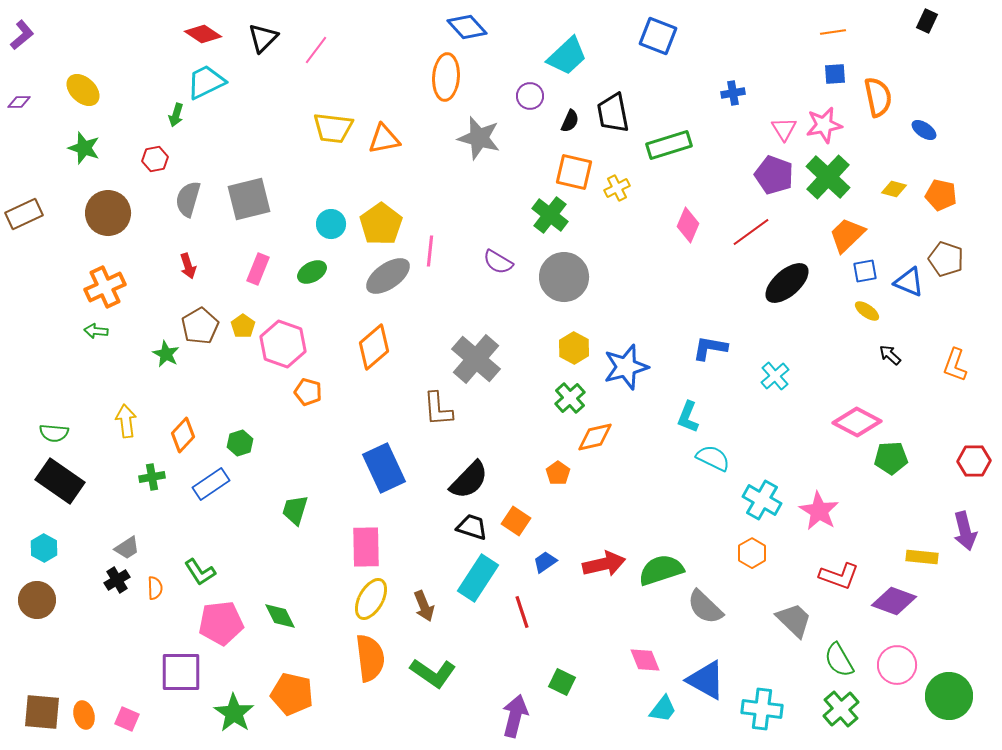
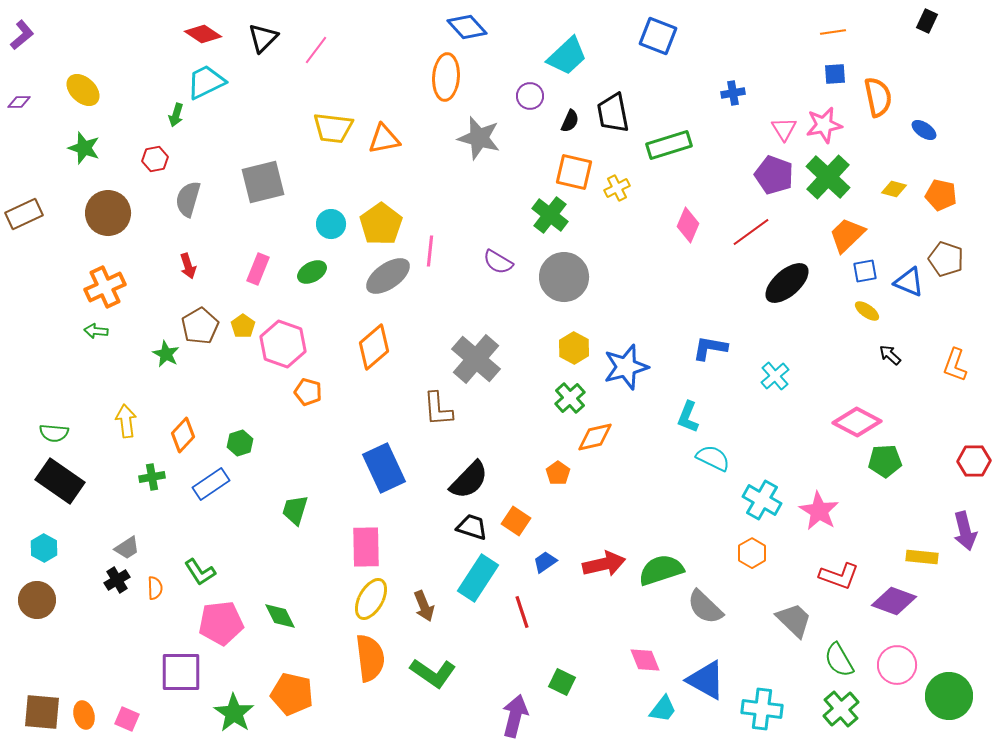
gray square at (249, 199): moved 14 px right, 17 px up
green pentagon at (891, 458): moved 6 px left, 3 px down
